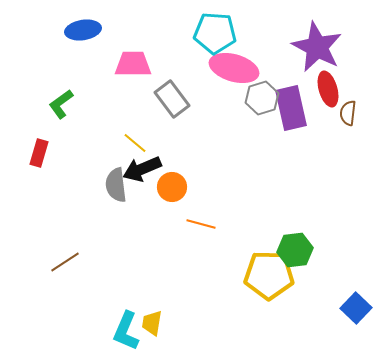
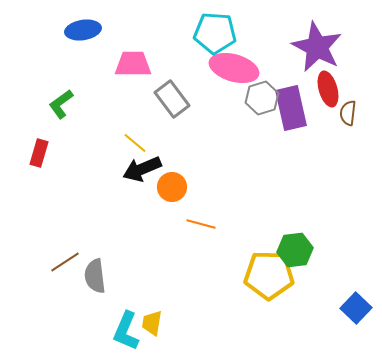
gray semicircle: moved 21 px left, 91 px down
